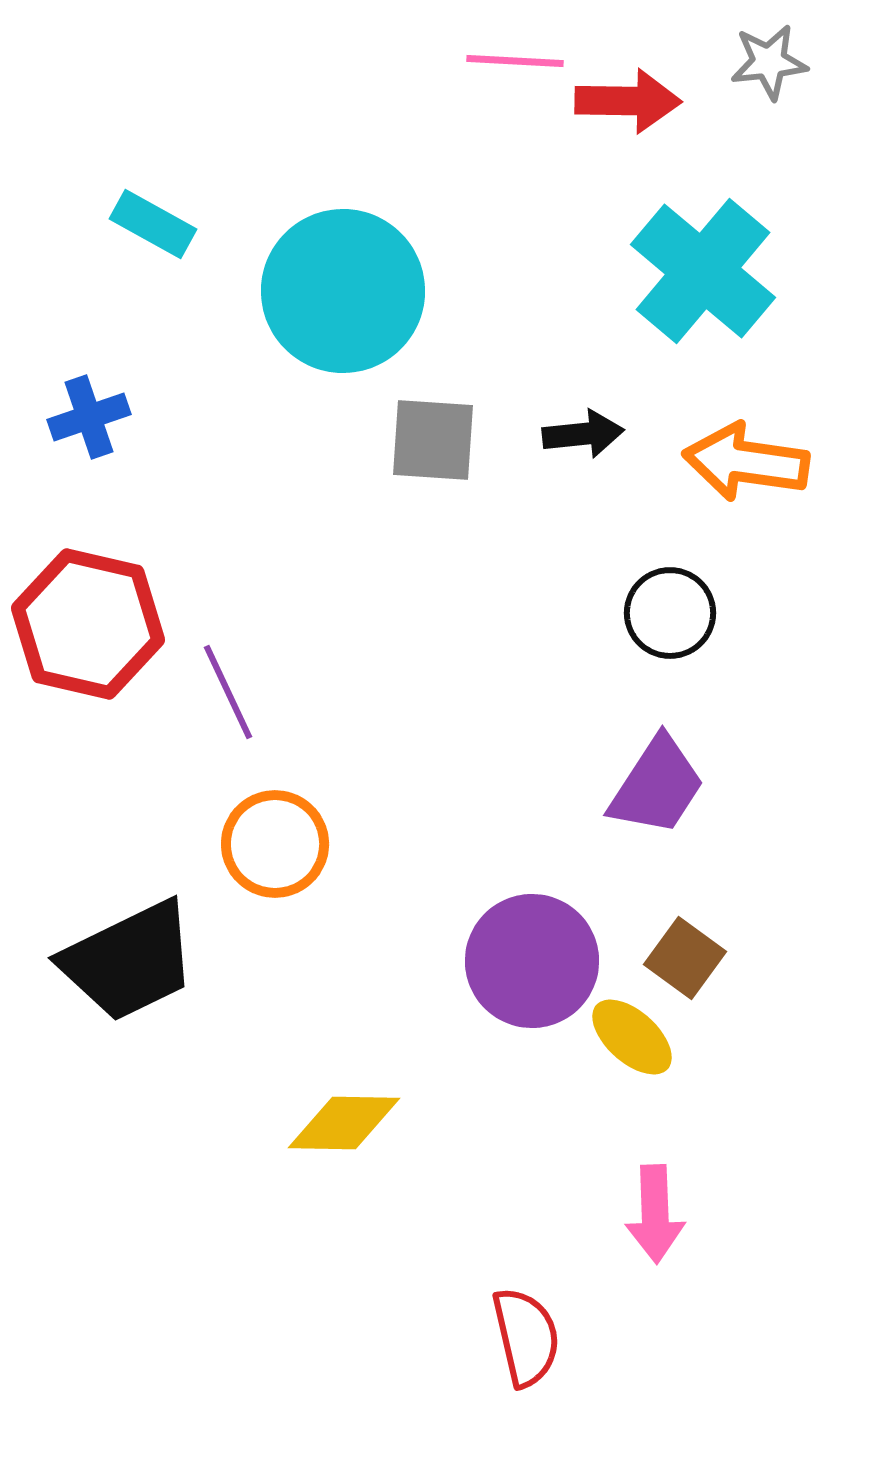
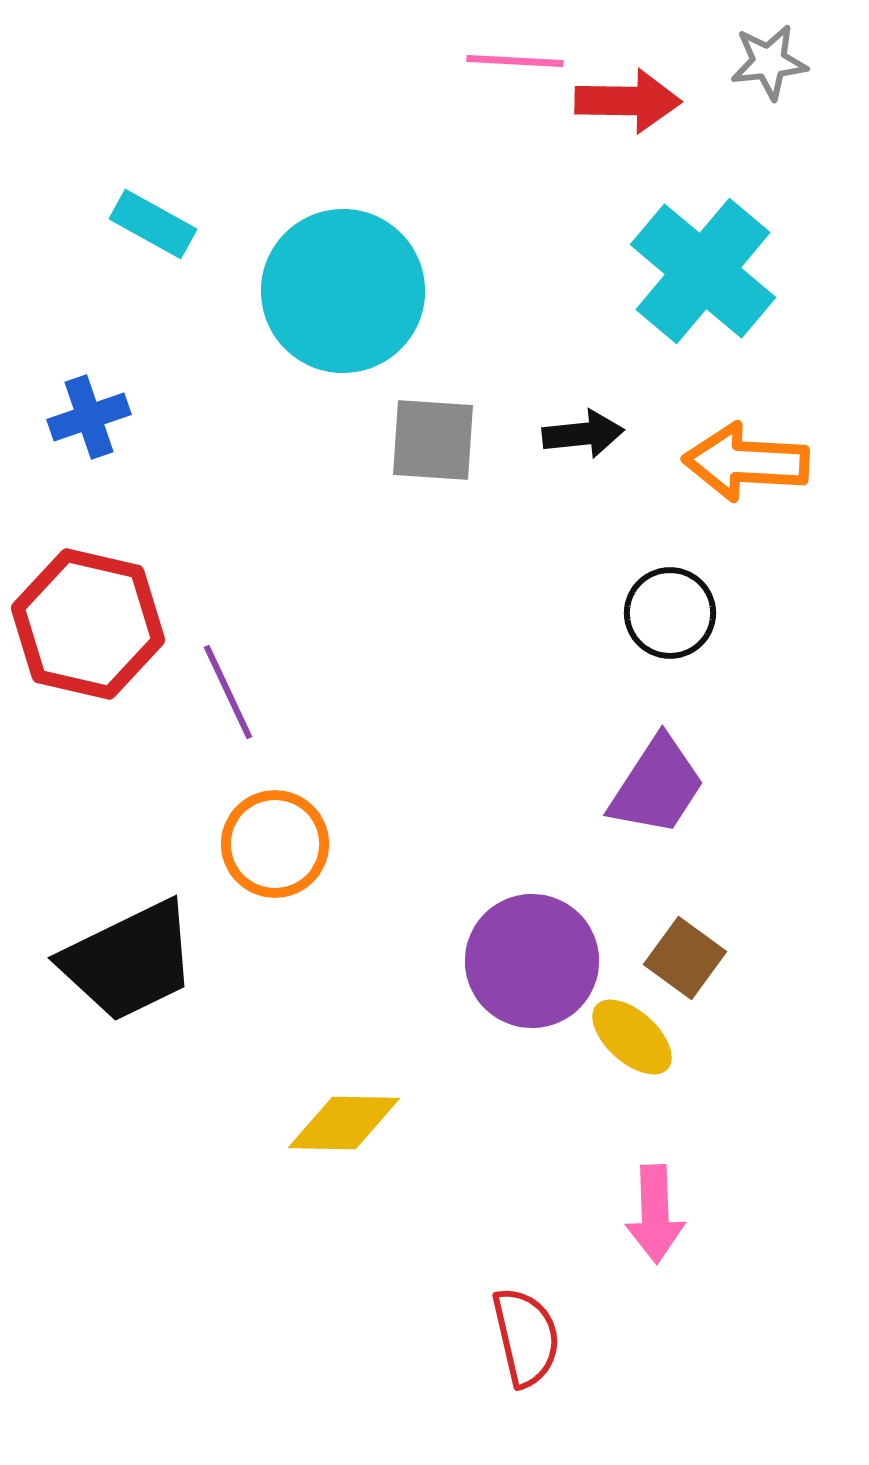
orange arrow: rotated 5 degrees counterclockwise
